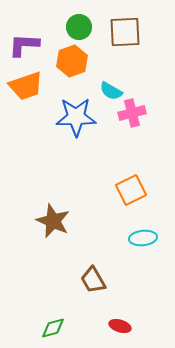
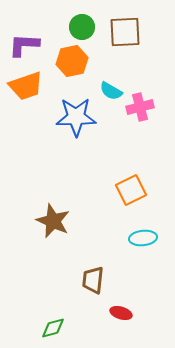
green circle: moved 3 px right
orange hexagon: rotated 8 degrees clockwise
pink cross: moved 8 px right, 6 px up
brown trapezoid: rotated 36 degrees clockwise
red ellipse: moved 1 px right, 13 px up
